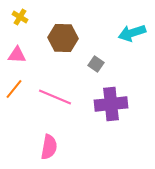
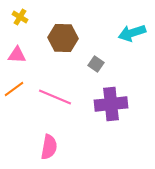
orange line: rotated 15 degrees clockwise
